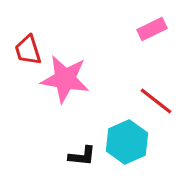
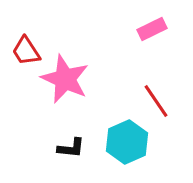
red trapezoid: moved 2 px left, 1 px down; rotated 16 degrees counterclockwise
pink star: rotated 15 degrees clockwise
red line: rotated 18 degrees clockwise
black L-shape: moved 11 px left, 8 px up
